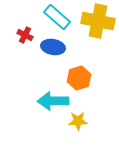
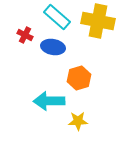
cyan arrow: moved 4 px left
